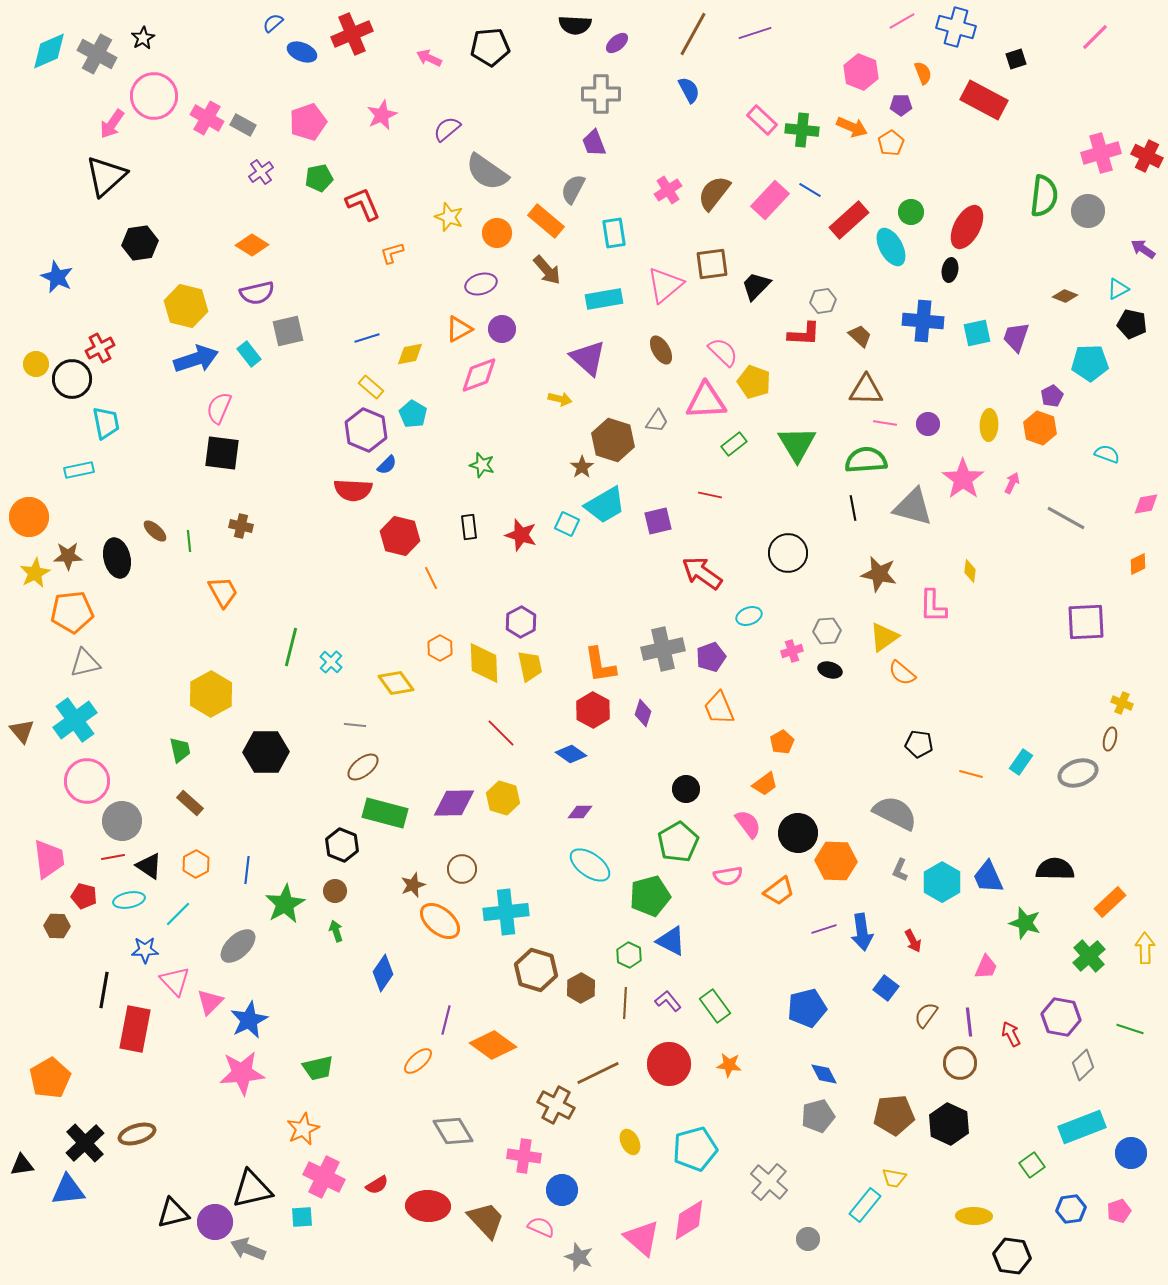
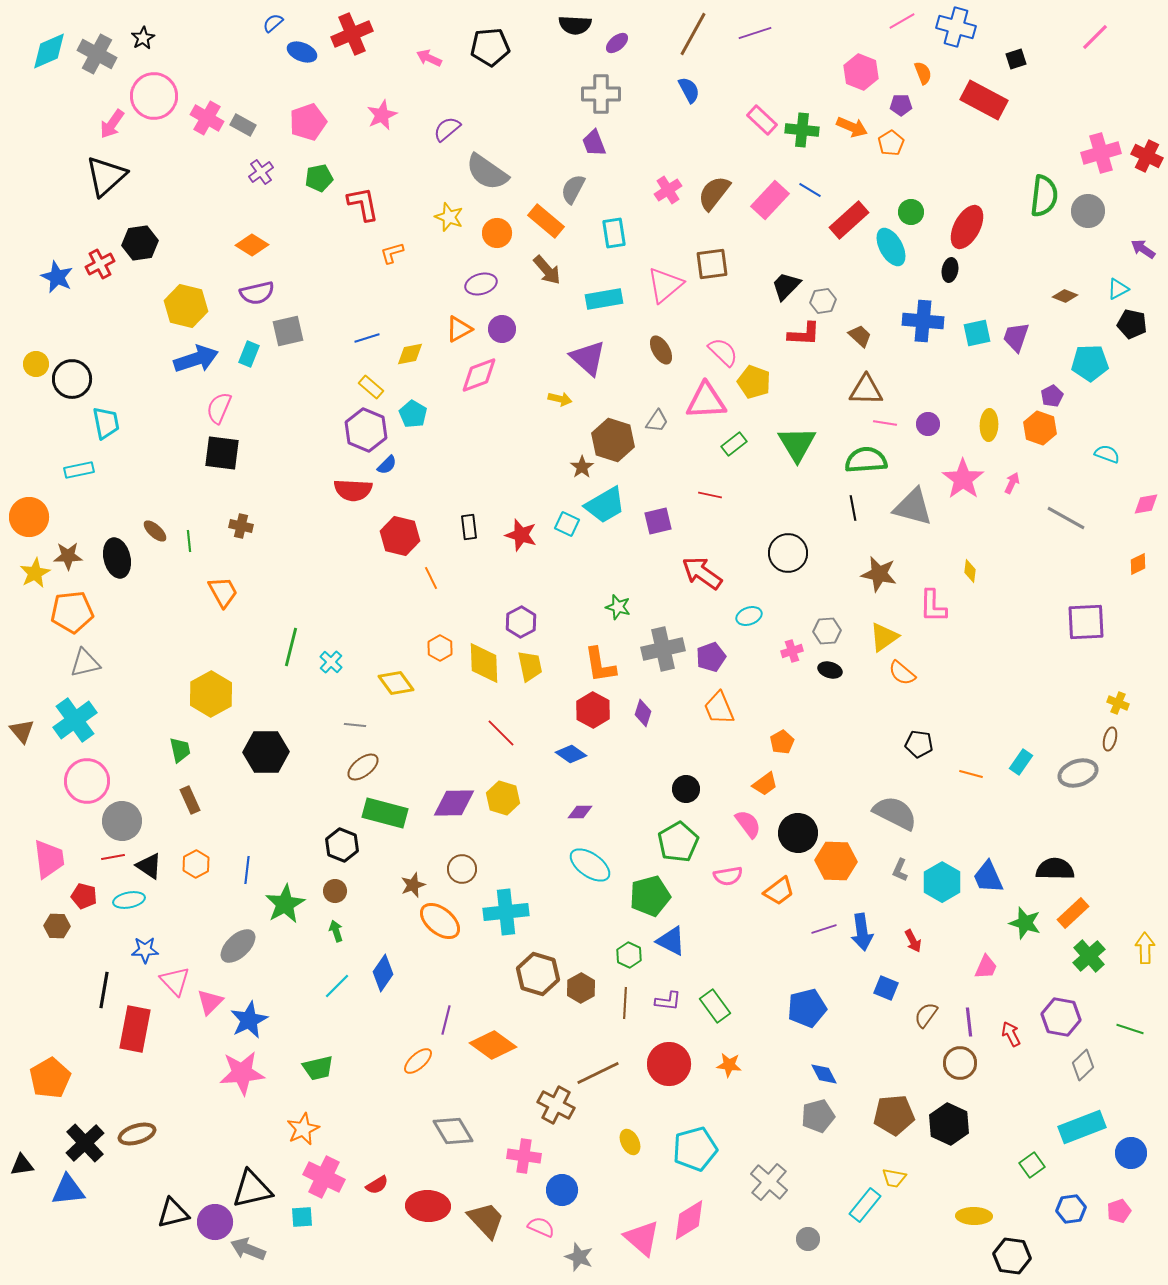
red L-shape at (363, 204): rotated 12 degrees clockwise
black trapezoid at (756, 286): moved 30 px right
red cross at (100, 348): moved 84 px up
cyan rectangle at (249, 354): rotated 60 degrees clockwise
green star at (482, 465): moved 136 px right, 142 px down
yellow cross at (1122, 703): moved 4 px left
brown rectangle at (190, 803): moved 3 px up; rotated 24 degrees clockwise
orange rectangle at (1110, 902): moved 37 px left, 11 px down
cyan line at (178, 914): moved 159 px right, 72 px down
brown hexagon at (536, 970): moved 2 px right, 4 px down
blue square at (886, 988): rotated 15 degrees counterclockwise
purple L-shape at (668, 1001): rotated 136 degrees clockwise
